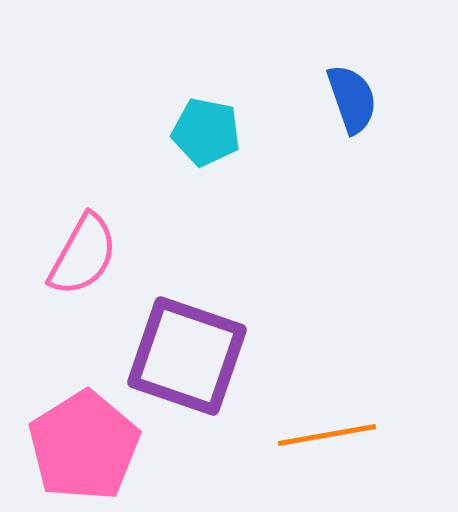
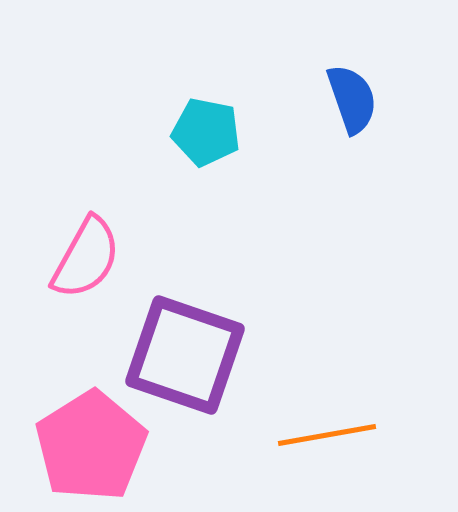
pink semicircle: moved 3 px right, 3 px down
purple square: moved 2 px left, 1 px up
pink pentagon: moved 7 px right
